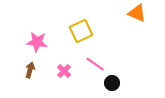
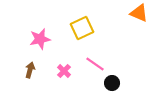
orange triangle: moved 2 px right
yellow square: moved 1 px right, 3 px up
pink star: moved 3 px right, 3 px up; rotated 20 degrees counterclockwise
